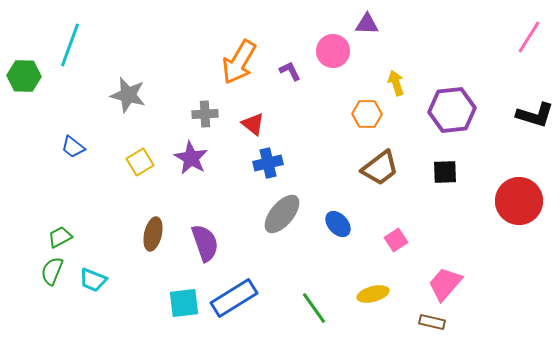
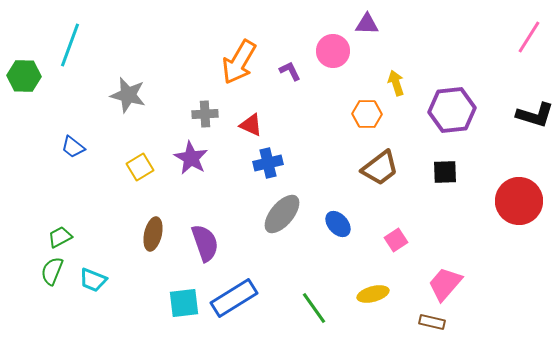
red triangle: moved 2 px left, 1 px down; rotated 15 degrees counterclockwise
yellow square: moved 5 px down
